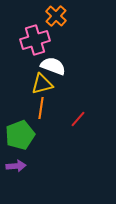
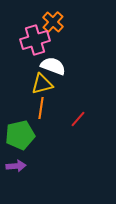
orange cross: moved 3 px left, 6 px down
green pentagon: rotated 8 degrees clockwise
